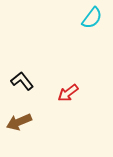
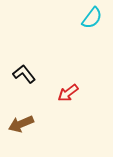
black L-shape: moved 2 px right, 7 px up
brown arrow: moved 2 px right, 2 px down
